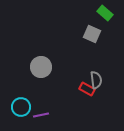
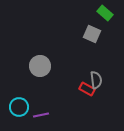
gray circle: moved 1 px left, 1 px up
cyan circle: moved 2 px left
